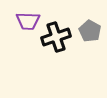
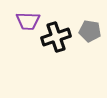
gray pentagon: rotated 20 degrees counterclockwise
